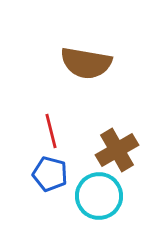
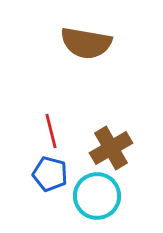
brown semicircle: moved 20 px up
brown cross: moved 6 px left, 2 px up
cyan circle: moved 2 px left
